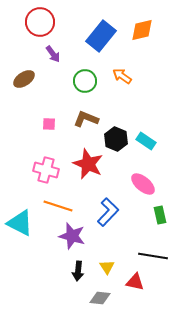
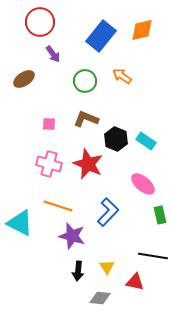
pink cross: moved 3 px right, 6 px up
